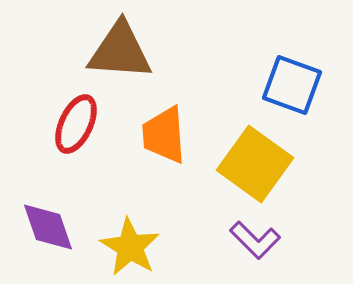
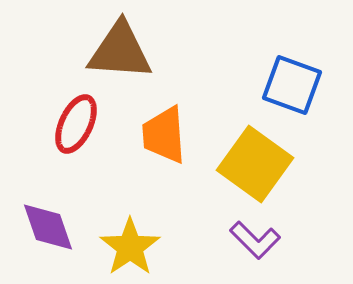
yellow star: rotated 6 degrees clockwise
